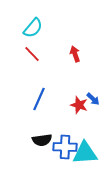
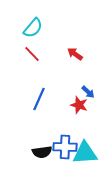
red arrow: rotated 35 degrees counterclockwise
blue arrow: moved 5 px left, 7 px up
black semicircle: moved 12 px down
